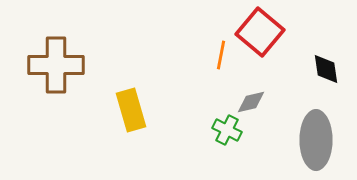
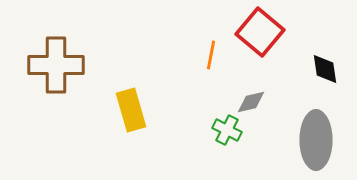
orange line: moved 10 px left
black diamond: moved 1 px left
